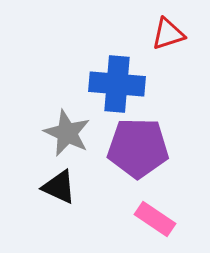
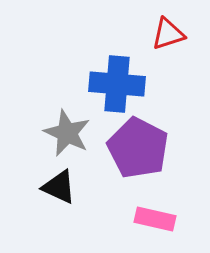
purple pentagon: rotated 26 degrees clockwise
pink rectangle: rotated 21 degrees counterclockwise
